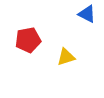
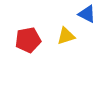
yellow triangle: moved 21 px up
